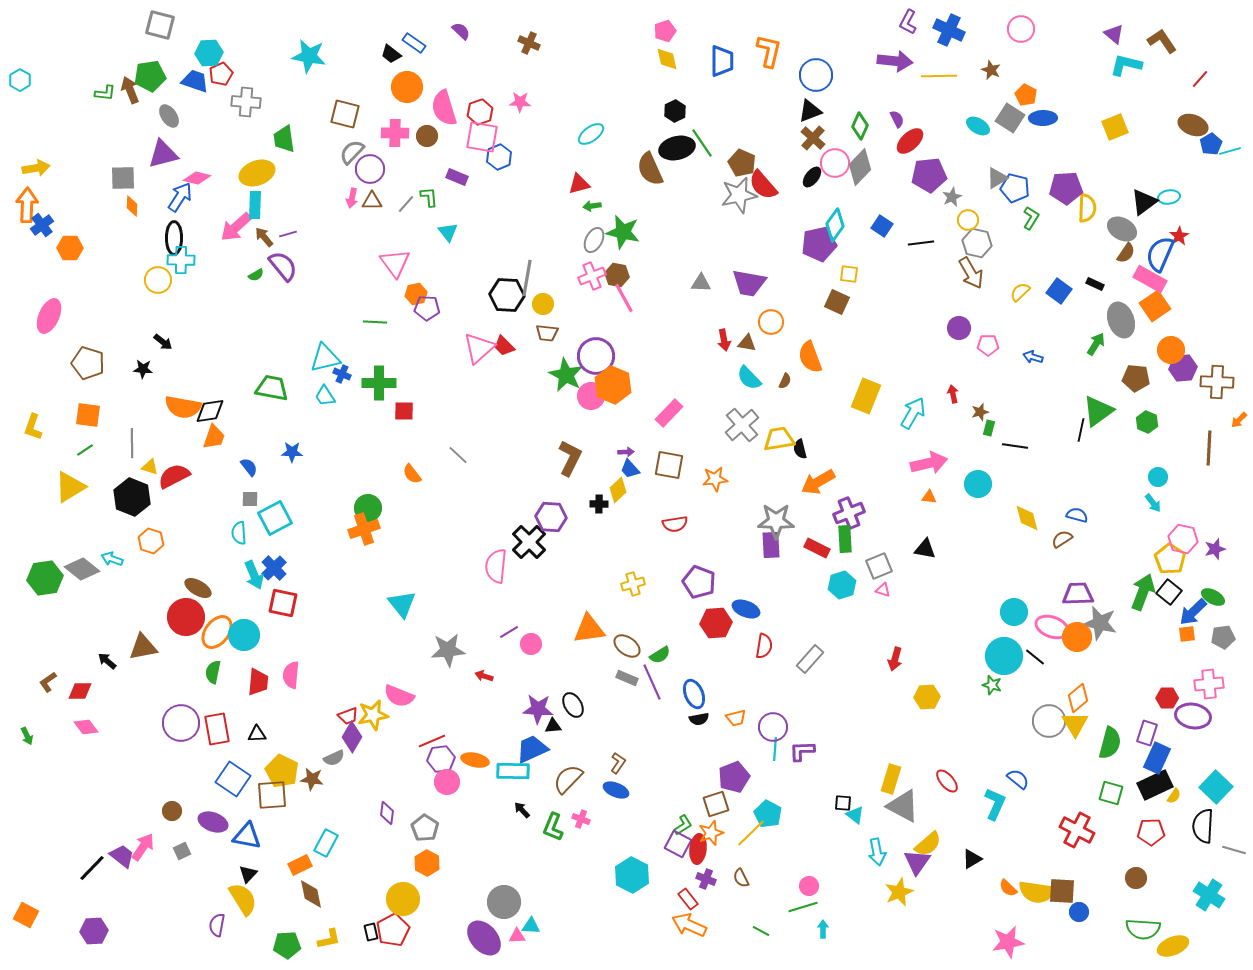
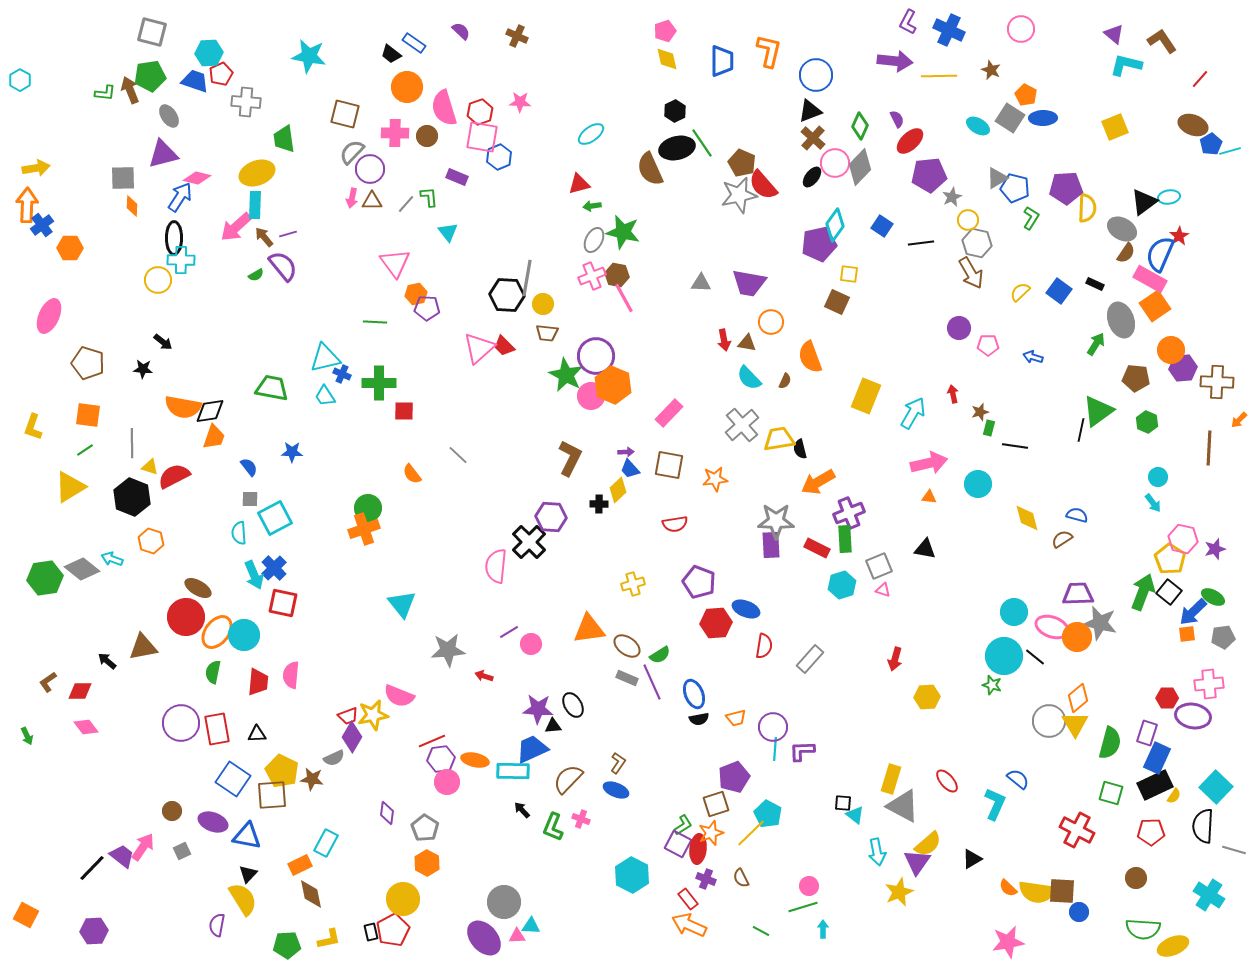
gray square at (160, 25): moved 8 px left, 7 px down
brown cross at (529, 43): moved 12 px left, 7 px up
